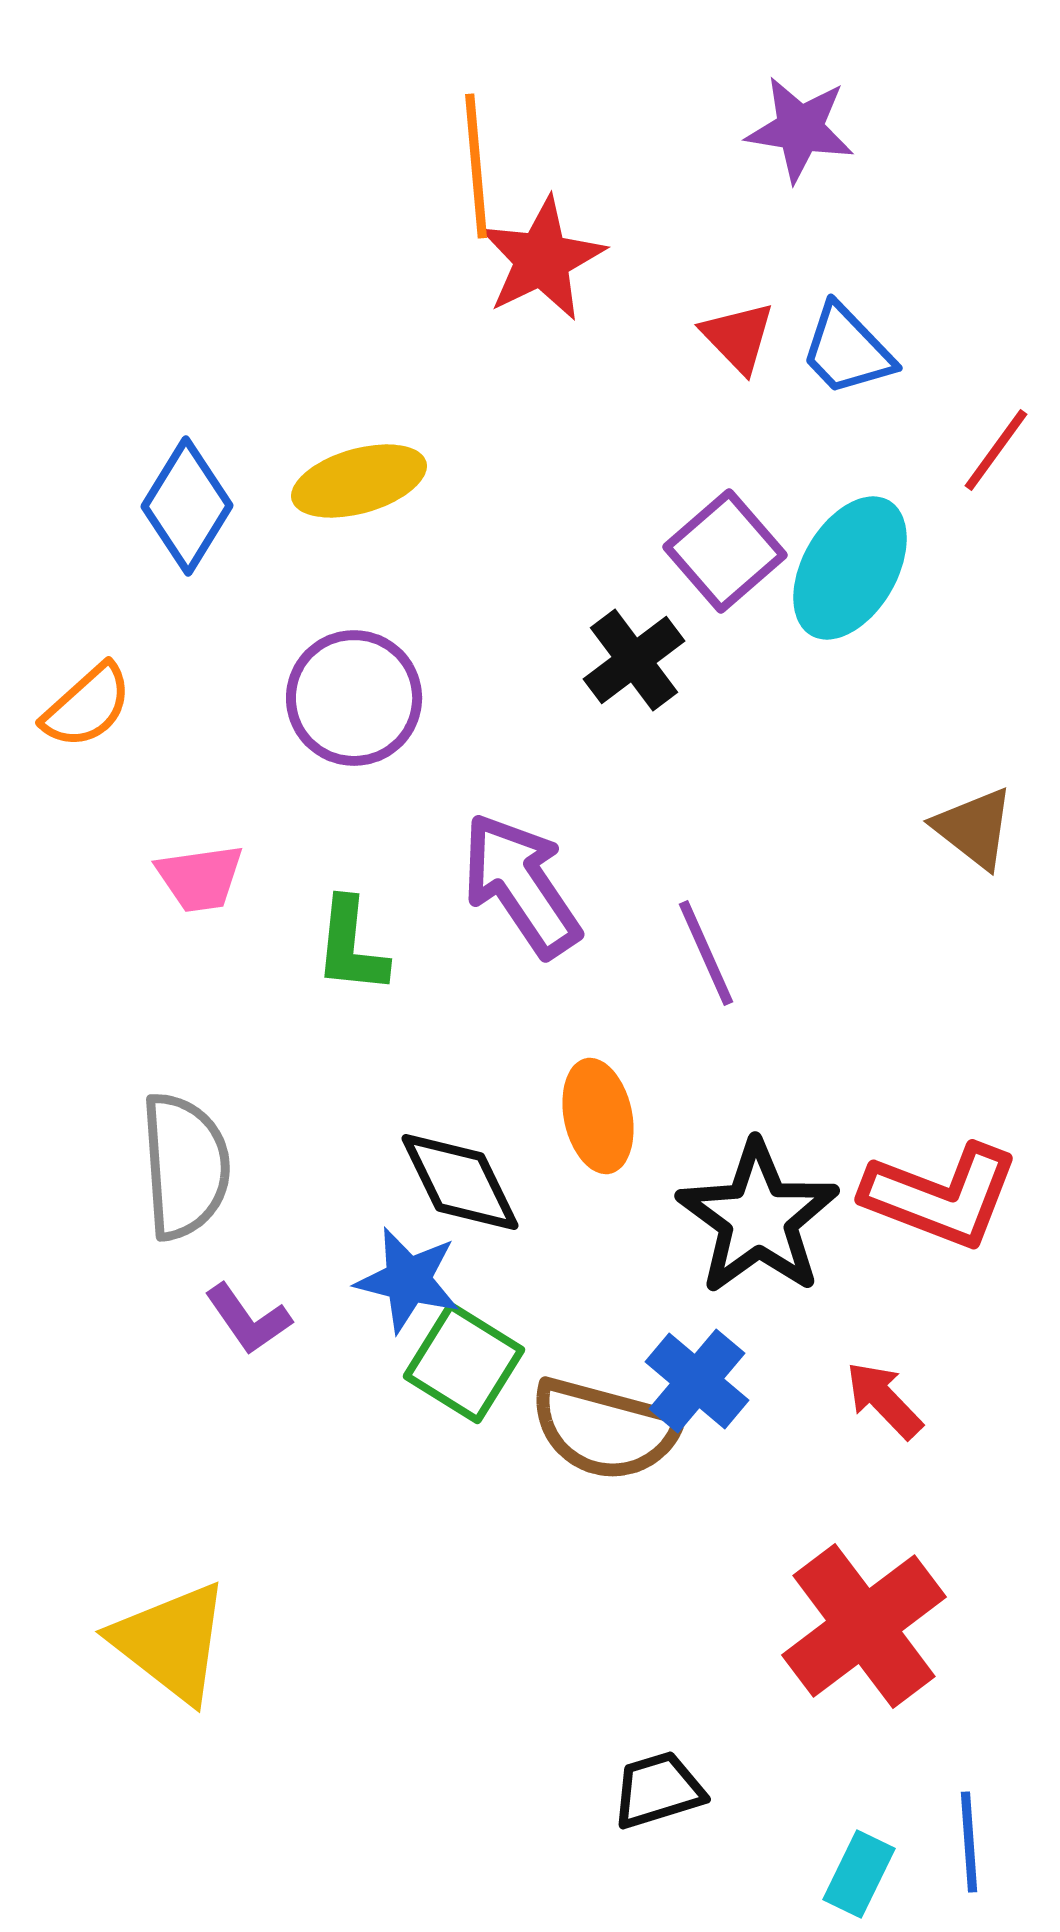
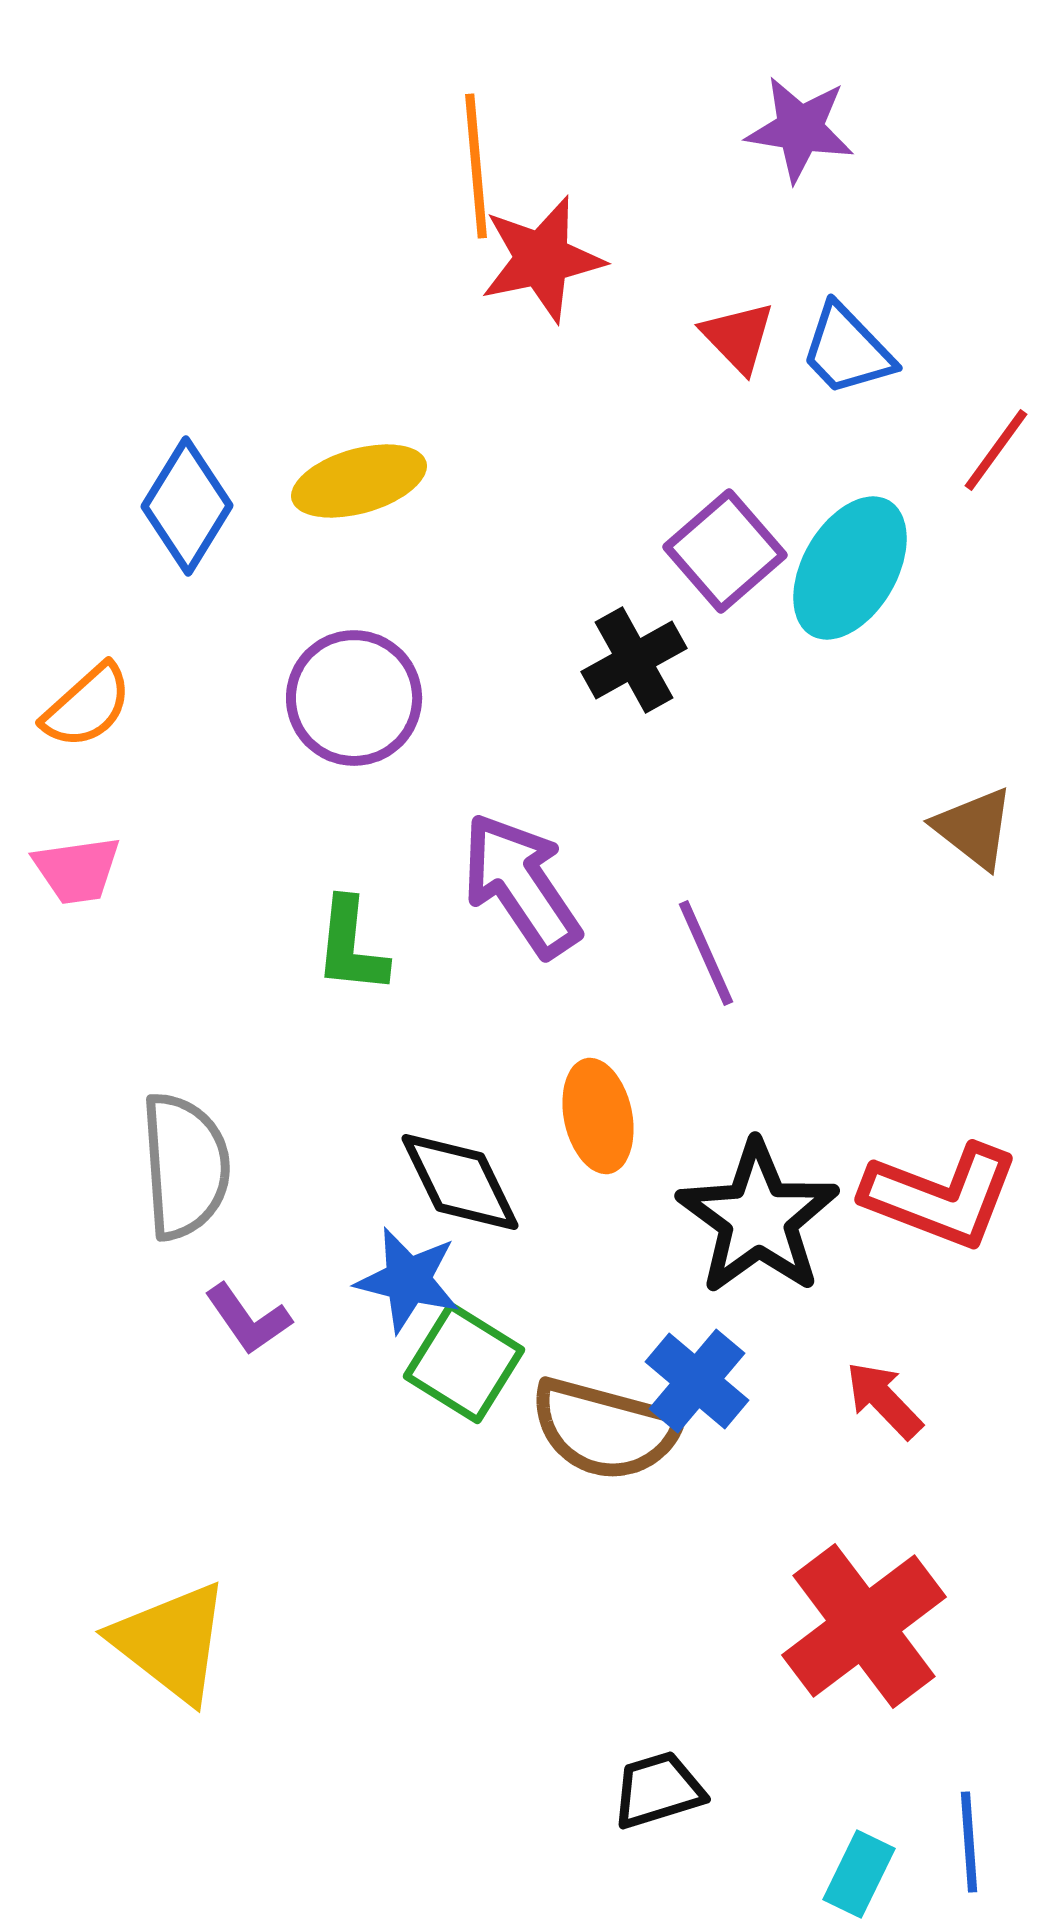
red star: rotated 14 degrees clockwise
black cross: rotated 8 degrees clockwise
pink trapezoid: moved 123 px left, 8 px up
